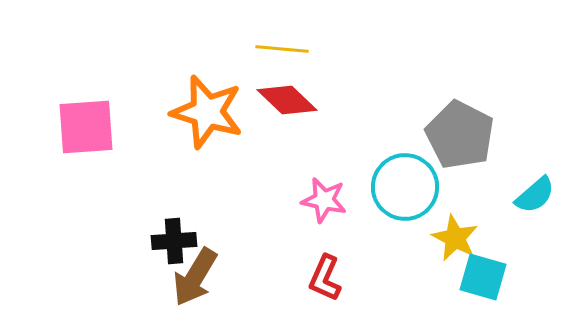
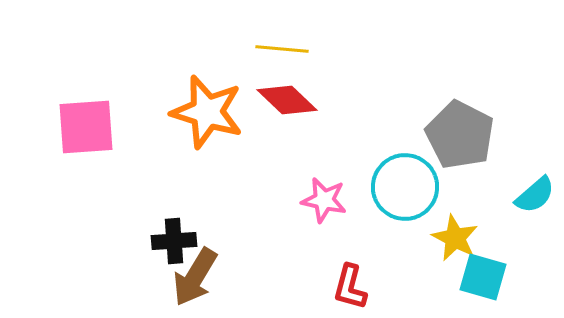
red L-shape: moved 25 px right, 9 px down; rotated 9 degrees counterclockwise
